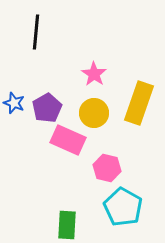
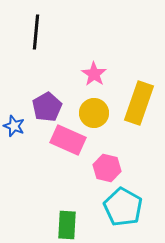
blue star: moved 23 px down
purple pentagon: moved 1 px up
